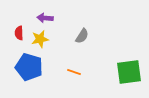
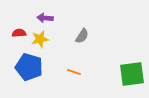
red semicircle: rotated 88 degrees clockwise
green square: moved 3 px right, 2 px down
